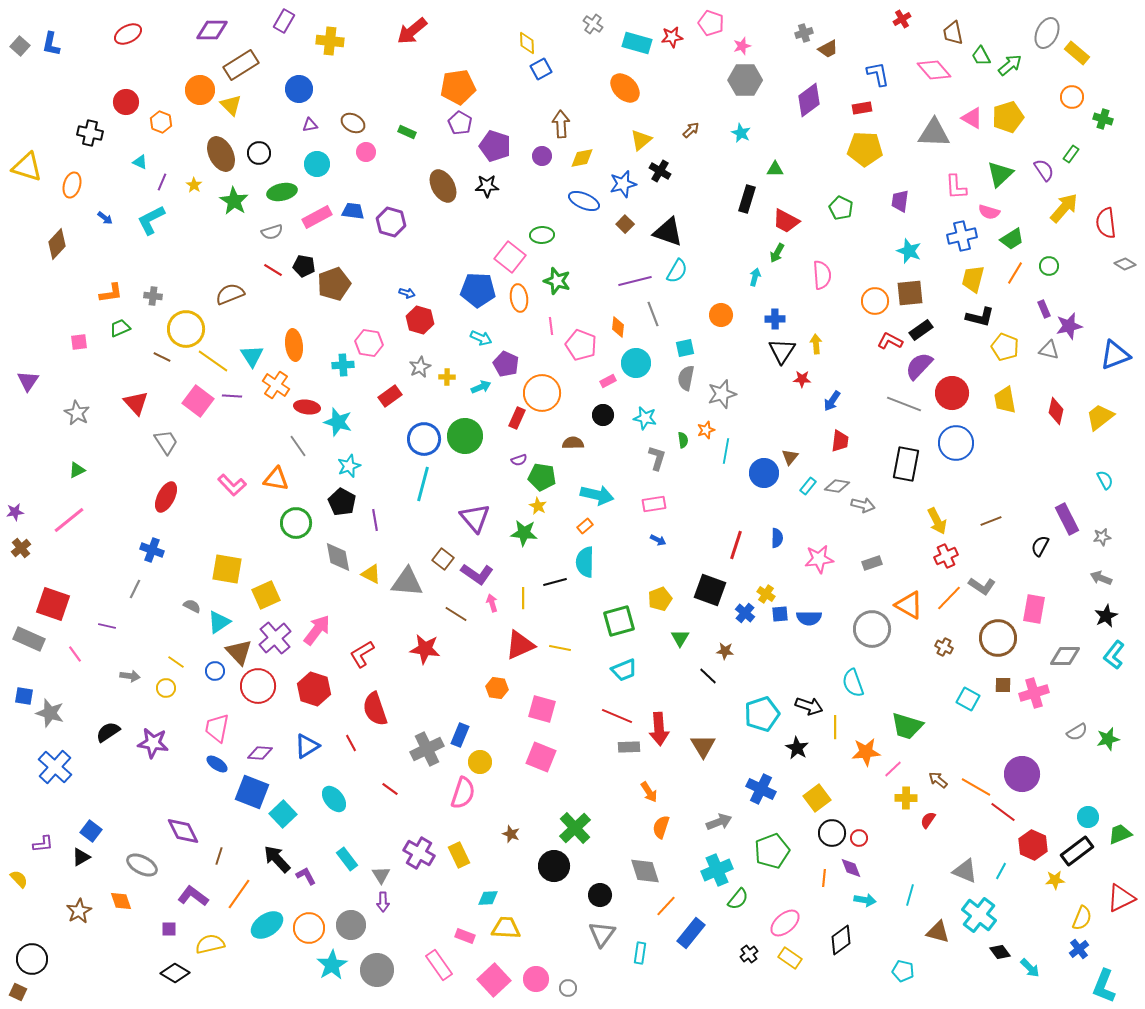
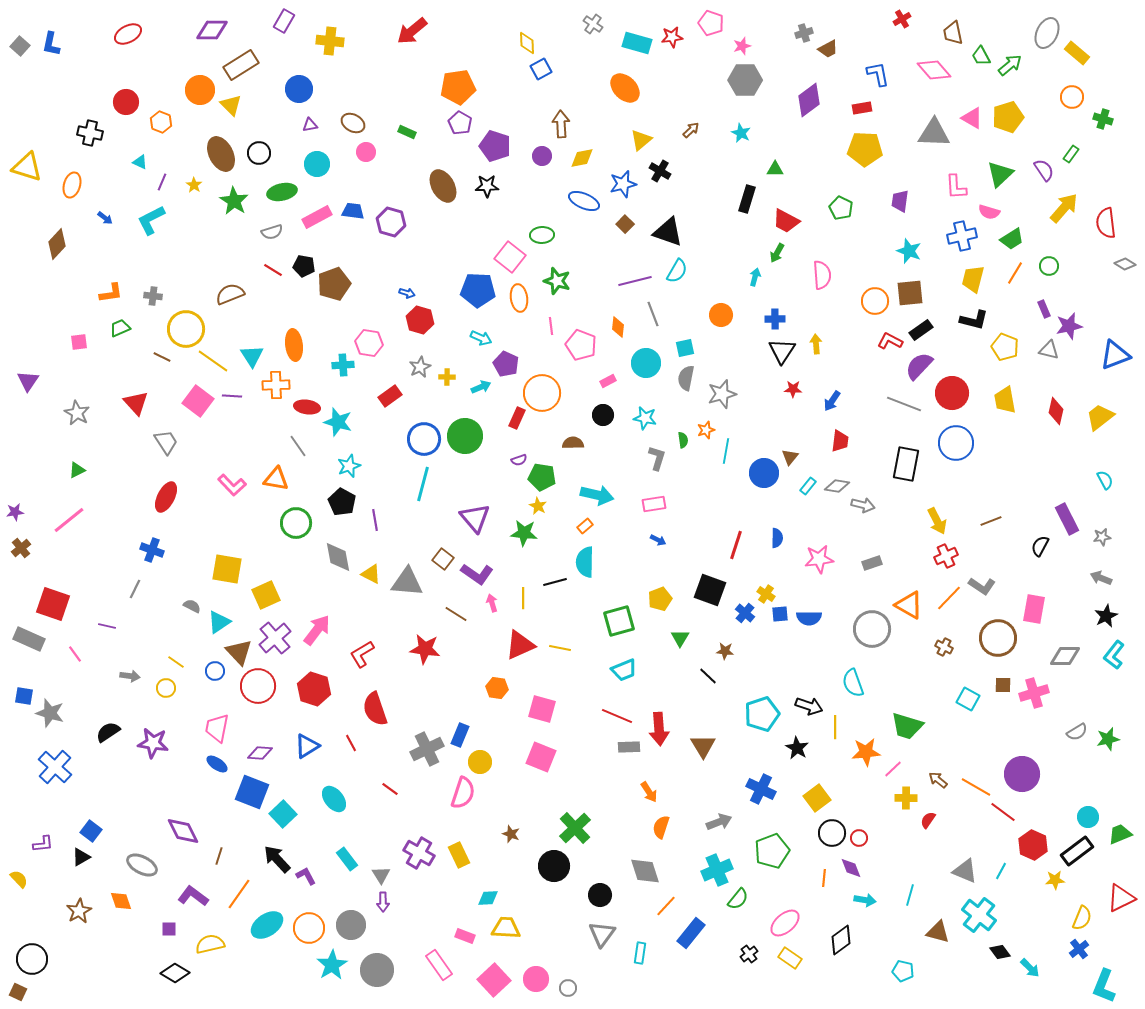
black L-shape at (980, 317): moved 6 px left, 3 px down
cyan circle at (636, 363): moved 10 px right
red star at (802, 379): moved 9 px left, 10 px down
orange cross at (276, 385): rotated 36 degrees counterclockwise
